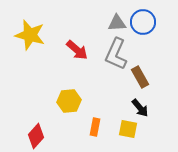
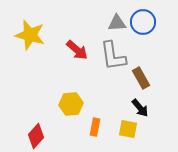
gray L-shape: moved 3 px left, 2 px down; rotated 32 degrees counterclockwise
brown rectangle: moved 1 px right, 1 px down
yellow hexagon: moved 2 px right, 3 px down
